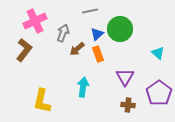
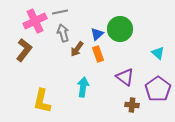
gray line: moved 30 px left, 1 px down
gray arrow: rotated 36 degrees counterclockwise
brown arrow: rotated 14 degrees counterclockwise
purple triangle: rotated 24 degrees counterclockwise
purple pentagon: moved 1 px left, 4 px up
brown cross: moved 4 px right
